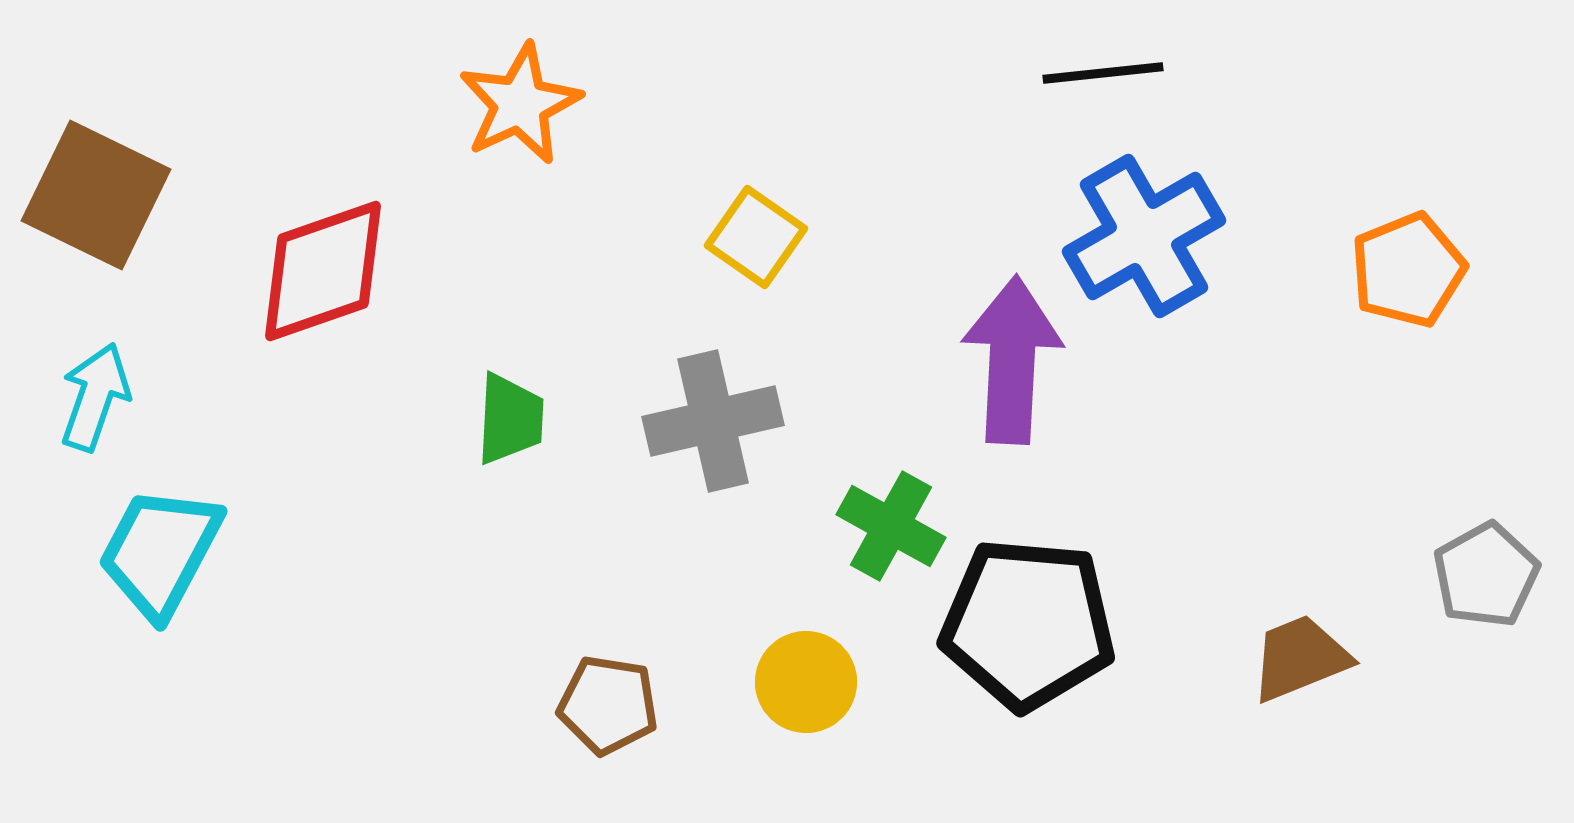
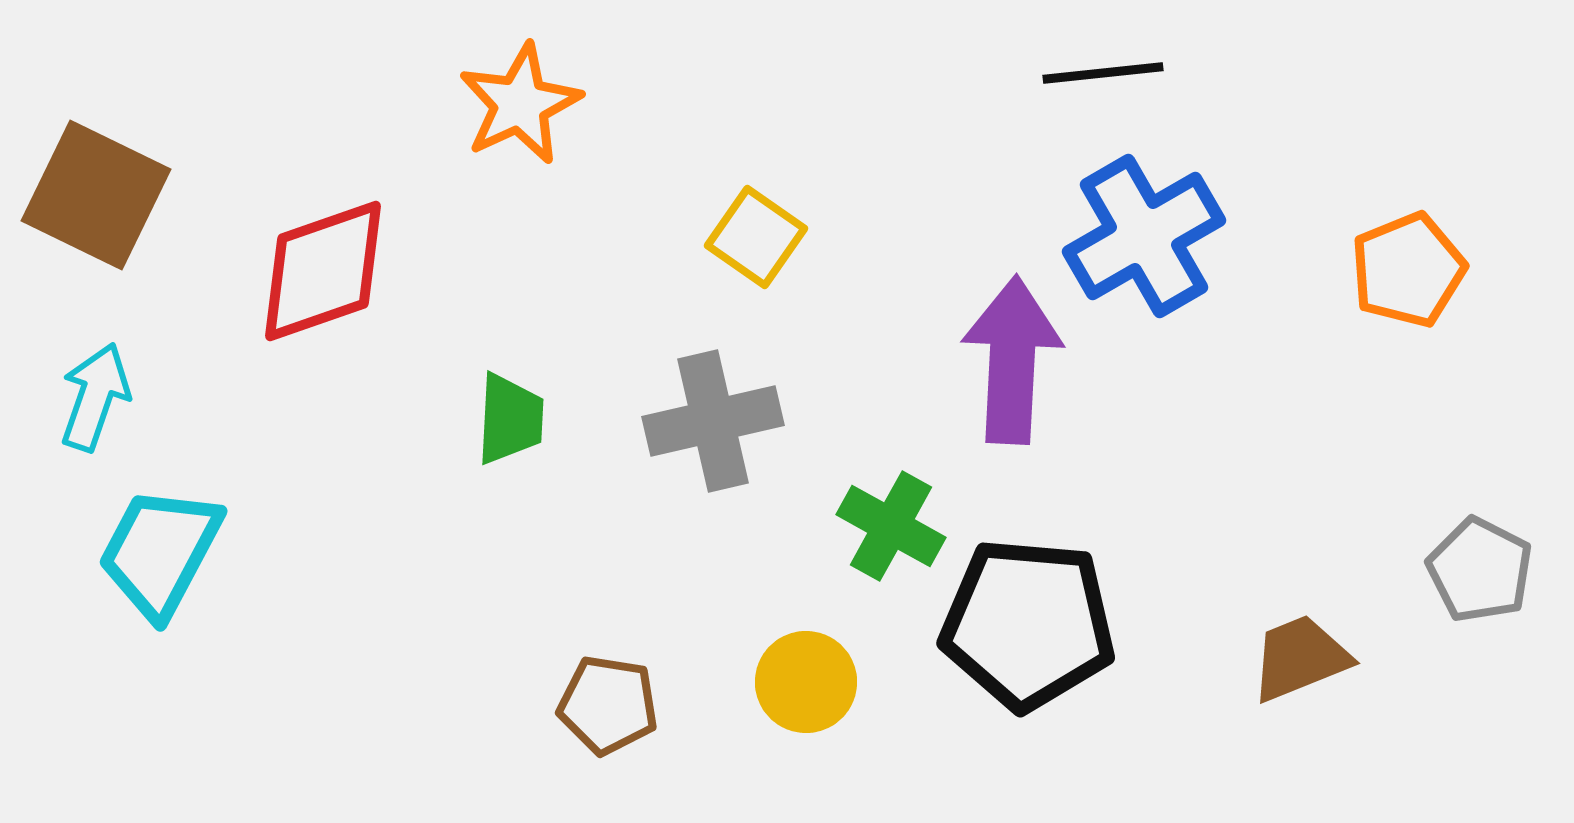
gray pentagon: moved 6 px left, 5 px up; rotated 16 degrees counterclockwise
